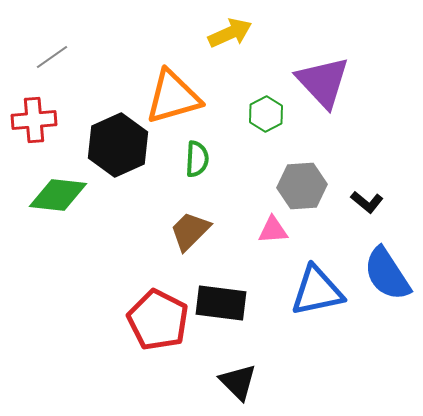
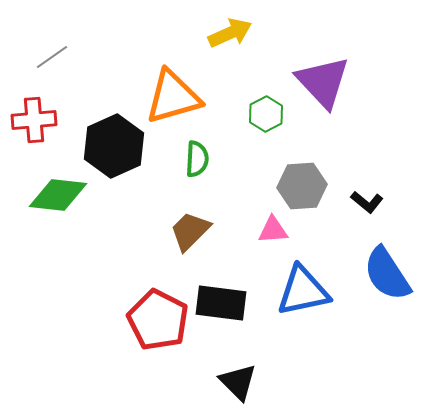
black hexagon: moved 4 px left, 1 px down
blue triangle: moved 14 px left
